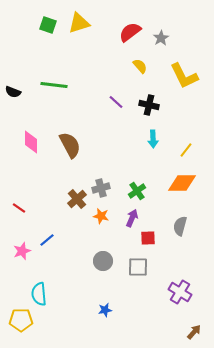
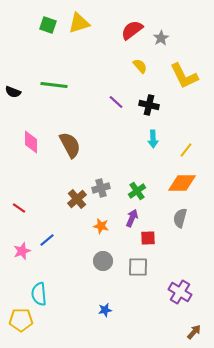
red semicircle: moved 2 px right, 2 px up
orange star: moved 10 px down
gray semicircle: moved 8 px up
